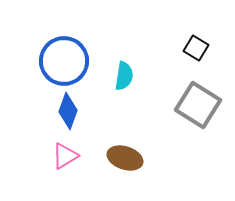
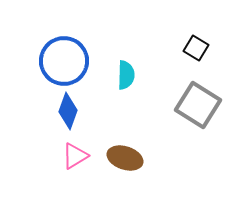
cyan semicircle: moved 2 px right, 1 px up; rotated 8 degrees counterclockwise
pink triangle: moved 10 px right
